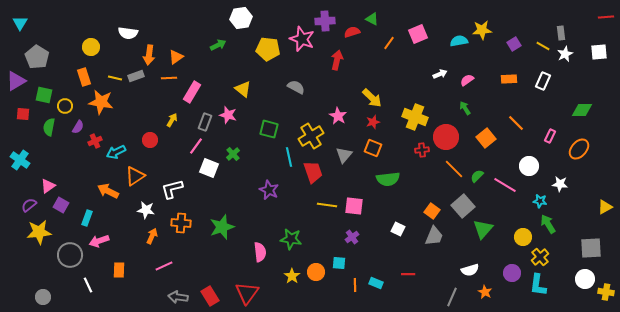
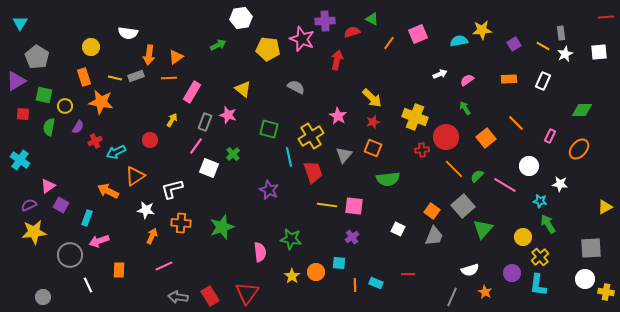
purple semicircle at (29, 205): rotated 14 degrees clockwise
yellow star at (39, 232): moved 5 px left
